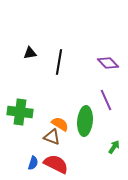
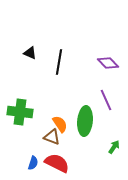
black triangle: rotated 32 degrees clockwise
orange semicircle: rotated 24 degrees clockwise
red semicircle: moved 1 px right, 1 px up
